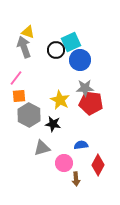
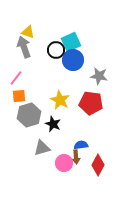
blue circle: moved 7 px left
gray star: moved 14 px right, 12 px up; rotated 12 degrees clockwise
gray hexagon: rotated 15 degrees clockwise
black star: rotated 14 degrees clockwise
brown arrow: moved 22 px up
